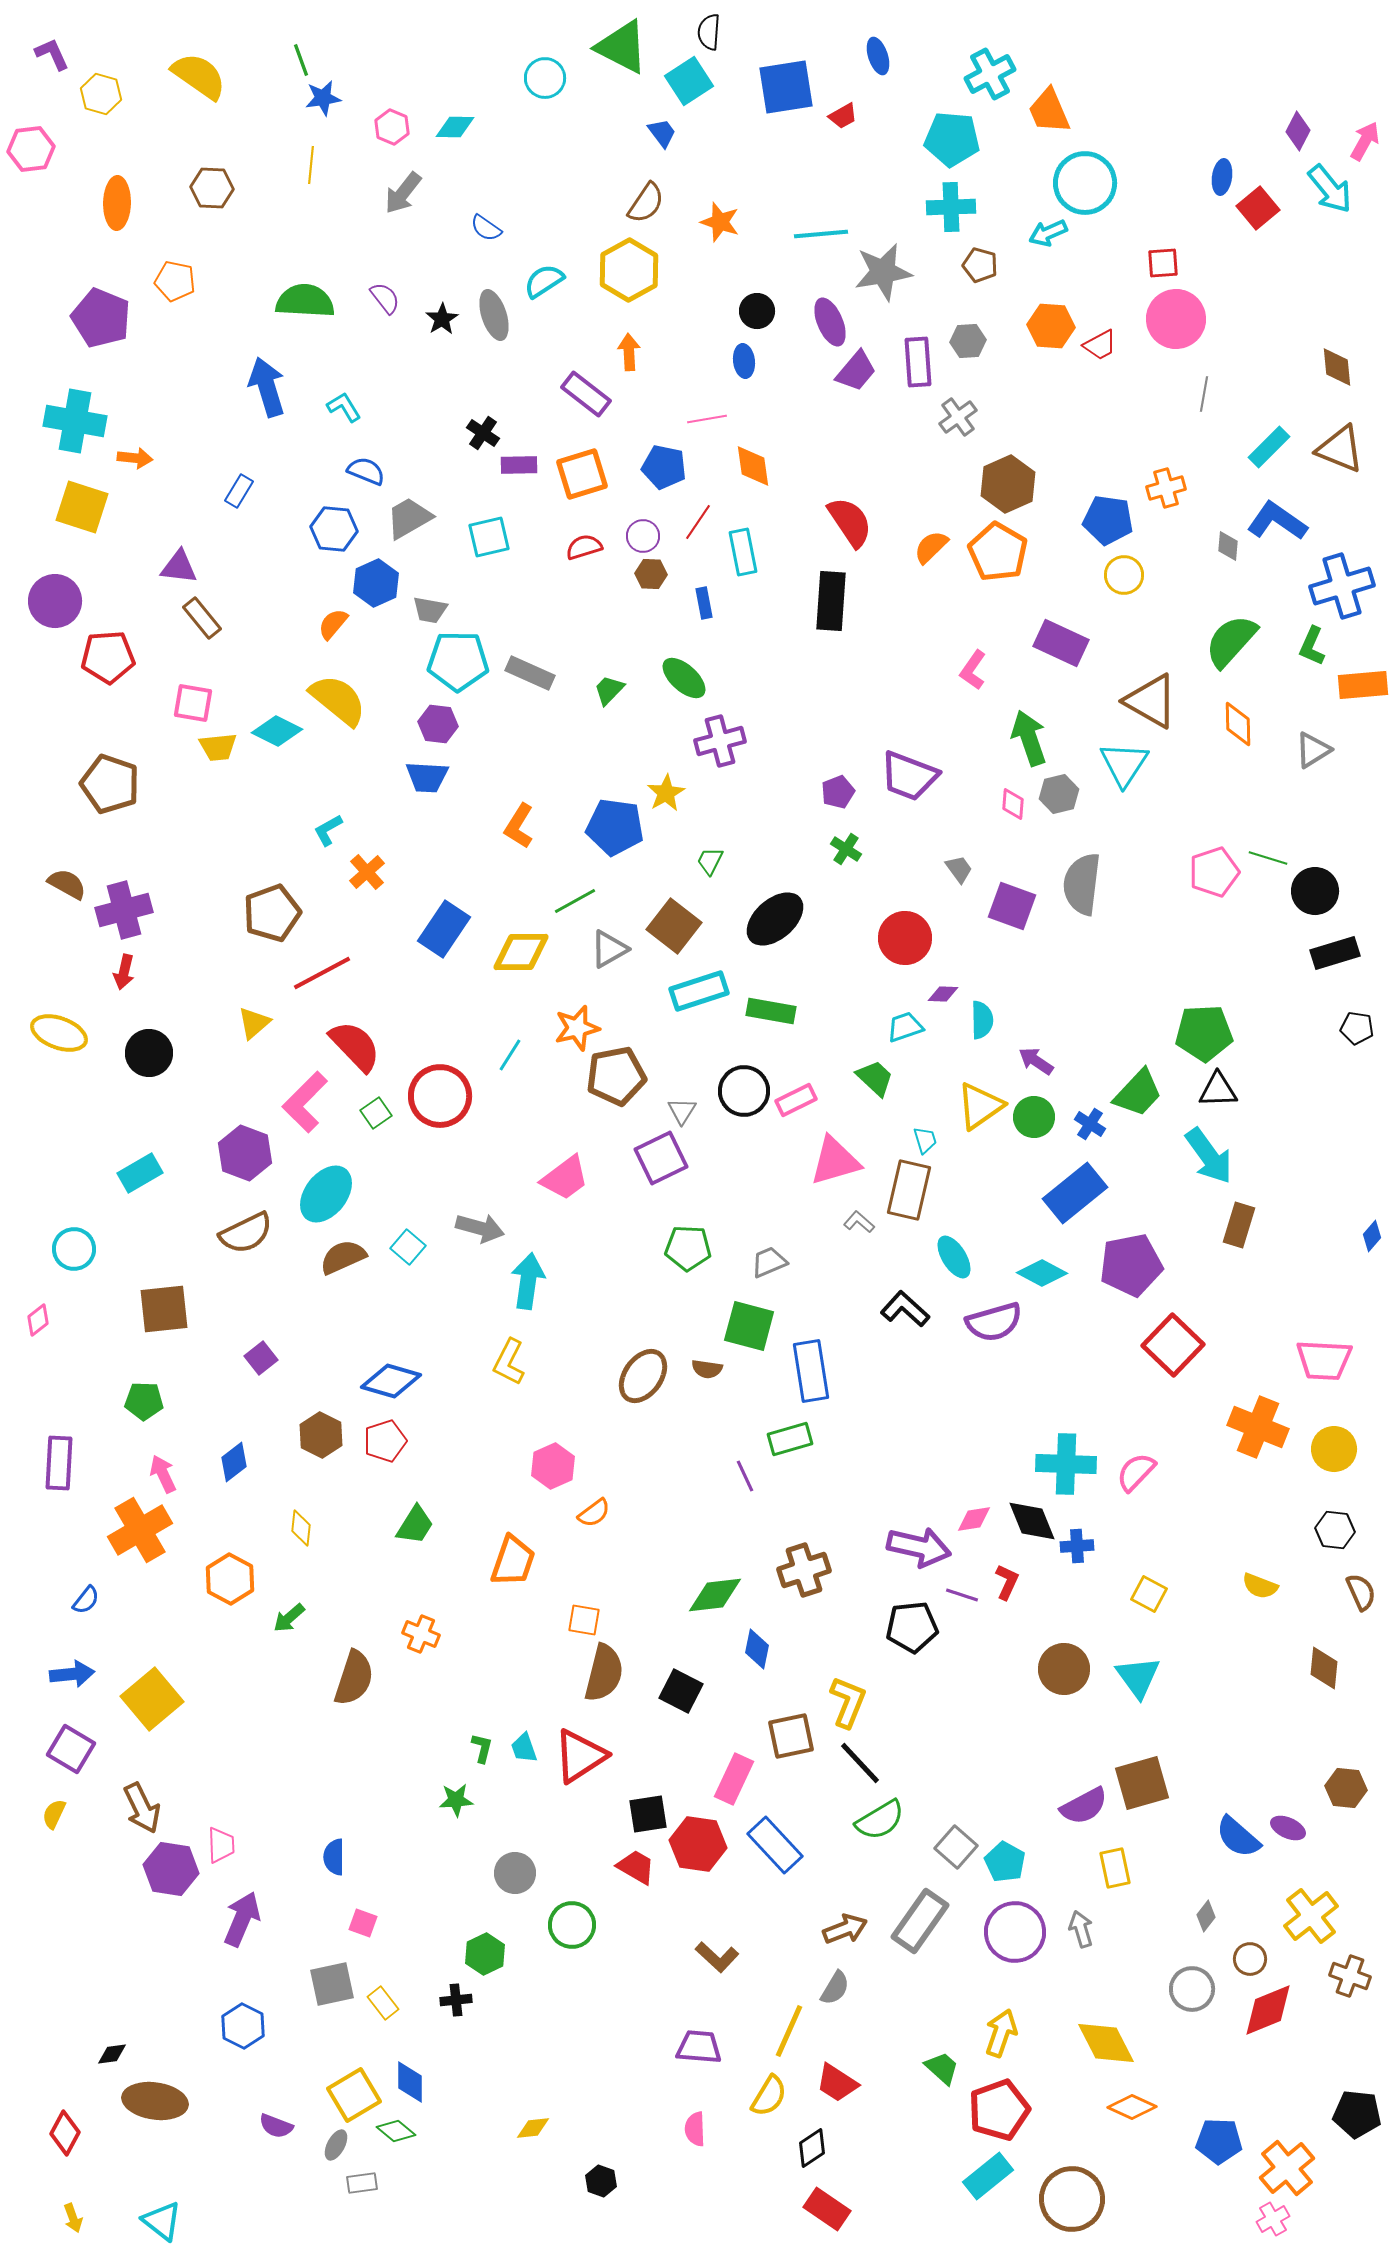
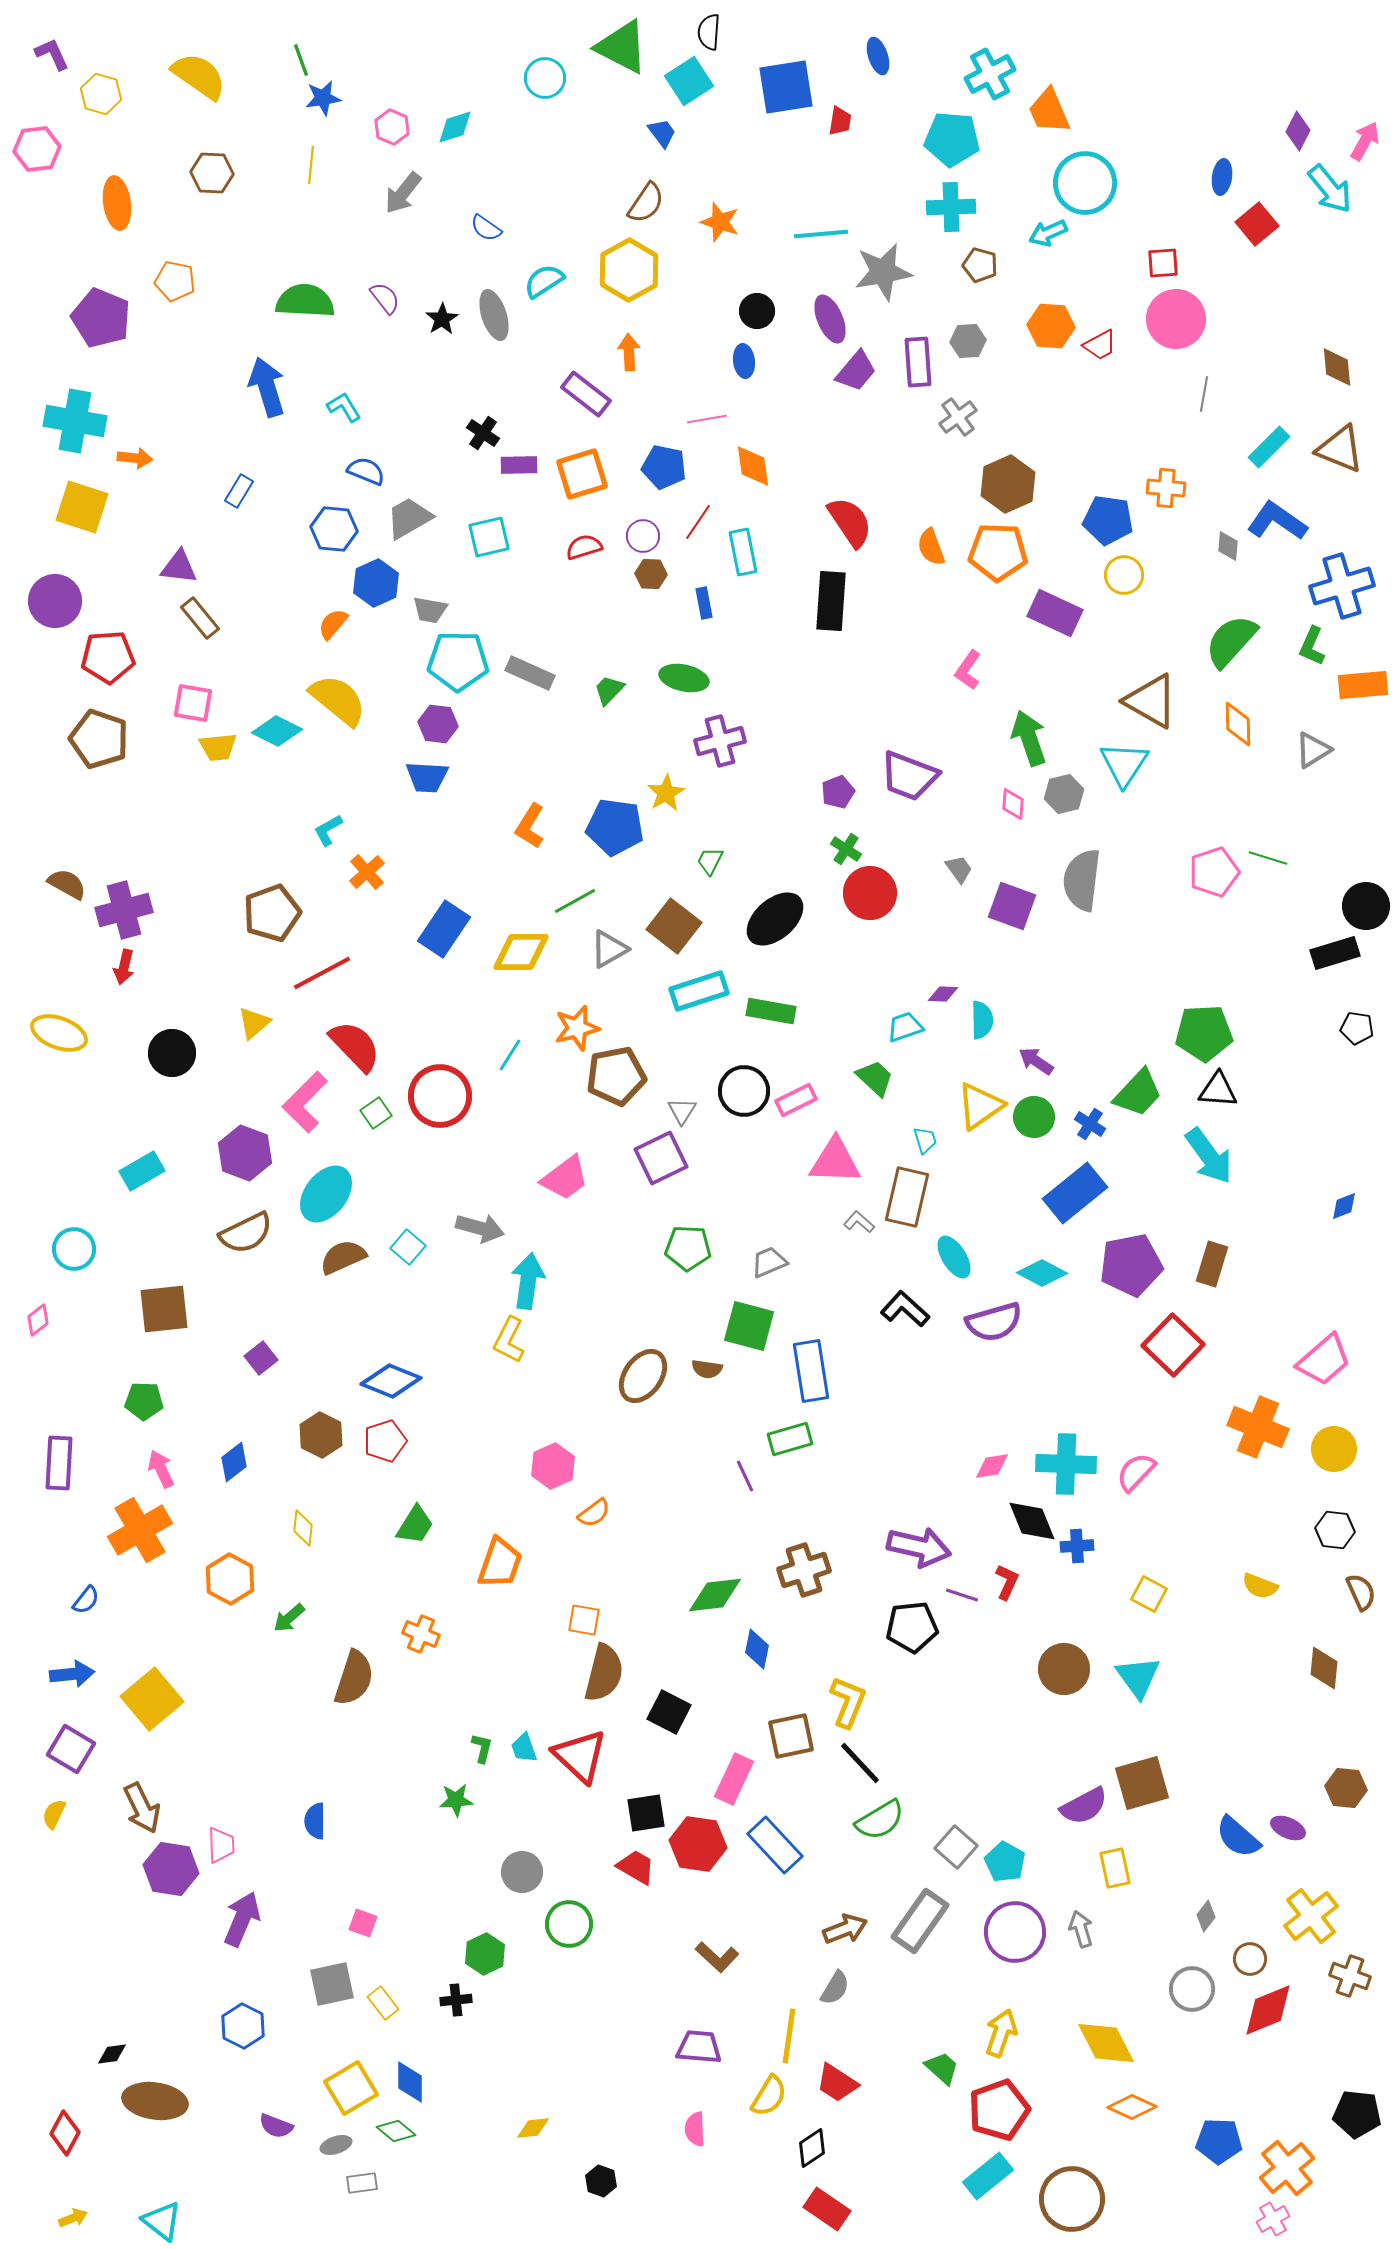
red trapezoid at (843, 116): moved 3 px left, 5 px down; rotated 52 degrees counterclockwise
cyan diamond at (455, 127): rotated 18 degrees counterclockwise
pink hexagon at (31, 149): moved 6 px right
brown hexagon at (212, 188): moved 15 px up
orange ellipse at (117, 203): rotated 9 degrees counterclockwise
red square at (1258, 208): moved 1 px left, 16 px down
purple ellipse at (830, 322): moved 3 px up
orange cross at (1166, 488): rotated 21 degrees clockwise
orange semicircle at (931, 547): rotated 66 degrees counterclockwise
orange pentagon at (998, 552): rotated 28 degrees counterclockwise
brown rectangle at (202, 618): moved 2 px left
purple rectangle at (1061, 643): moved 6 px left, 30 px up
pink L-shape at (973, 670): moved 5 px left
green ellipse at (684, 678): rotated 30 degrees counterclockwise
brown pentagon at (110, 784): moved 11 px left, 45 px up
gray hexagon at (1059, 794): moved 5 px right
orange L-shape at (519, 826): moved 11 px right
gray semicircle at (1082, 884): moved 4 px up
black circle at (1315, 891): moved 51 px right, 15 px down
red circle at (905, 938): moved 35 px left, 45 px up
red arrow at (124, 972): moved 5 px up
black circle at (149, 1053): moved 23 px right
black triangle at (1218, 1090): rotated 6 degrees clockwise
pink triangle at (835, 1161): rotated 18 degrees clockwise
cyan rectangle at (140, 1173): moved 2 px right, 2 px up
brown rectangle at (909, 1190): moved 2 px left, 7 px down
brown rectangle at (1239, 1225): moved 27 px left, 39 px down
blue diamond at (1372, 1236): moved 28 px left, 30 px up; rotated 28 degrees clockwise
pink trapezoid at (1324, 1360): rotated 44 degrees counterclockwise
yellow L-shape at (509, 1362): moved 22 px up
blue diamond at (391, 1381): rotated 6 degrees clockwise
pink arrow at (163, 1474): moved 2 px left, 5 px up
pink diamond at (974, 1519): moved 18 px right, 53 px up
yellow diamond at (301, 1528): moved 2 px right
orange trapezoid at (513, 1561): moved 13 px left, 2 px down
black square at (681, 1691): moved 12 px left, 21 px down
red triangle at (580, 1756): rotated 44 degrees counterclockwise
black square at (648, 1814): moved 2 px left, 1 px up
blue semicircle at (334, 1857): moved 19 px left, 36 px up
gray circle at (515, 1873): moved 7 px right, 1 px up
green circle at (572, 1925): moved 3 px left, 1 px up
yellow line at (789, 2031): moved 5 px down; rotated 16 degrees counterclockwise
yellow square at (354, 2095): moved 3 px left, 7 px up
gray ellipse at (336, 2145): rotated 44 degrees clockwise
yellow arrow at (73, 2218): rotated 92 degrees counterclockwise
